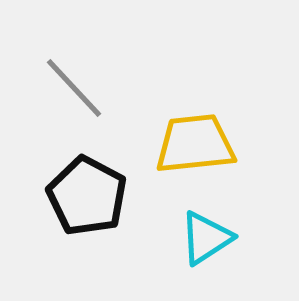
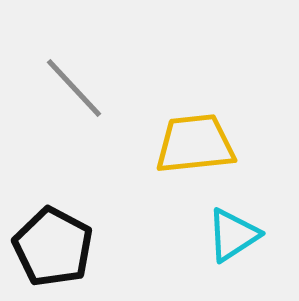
black pentagon: moved 34 px left, 51 px down
cyan triangle: moved 27 px right, 3 px up
